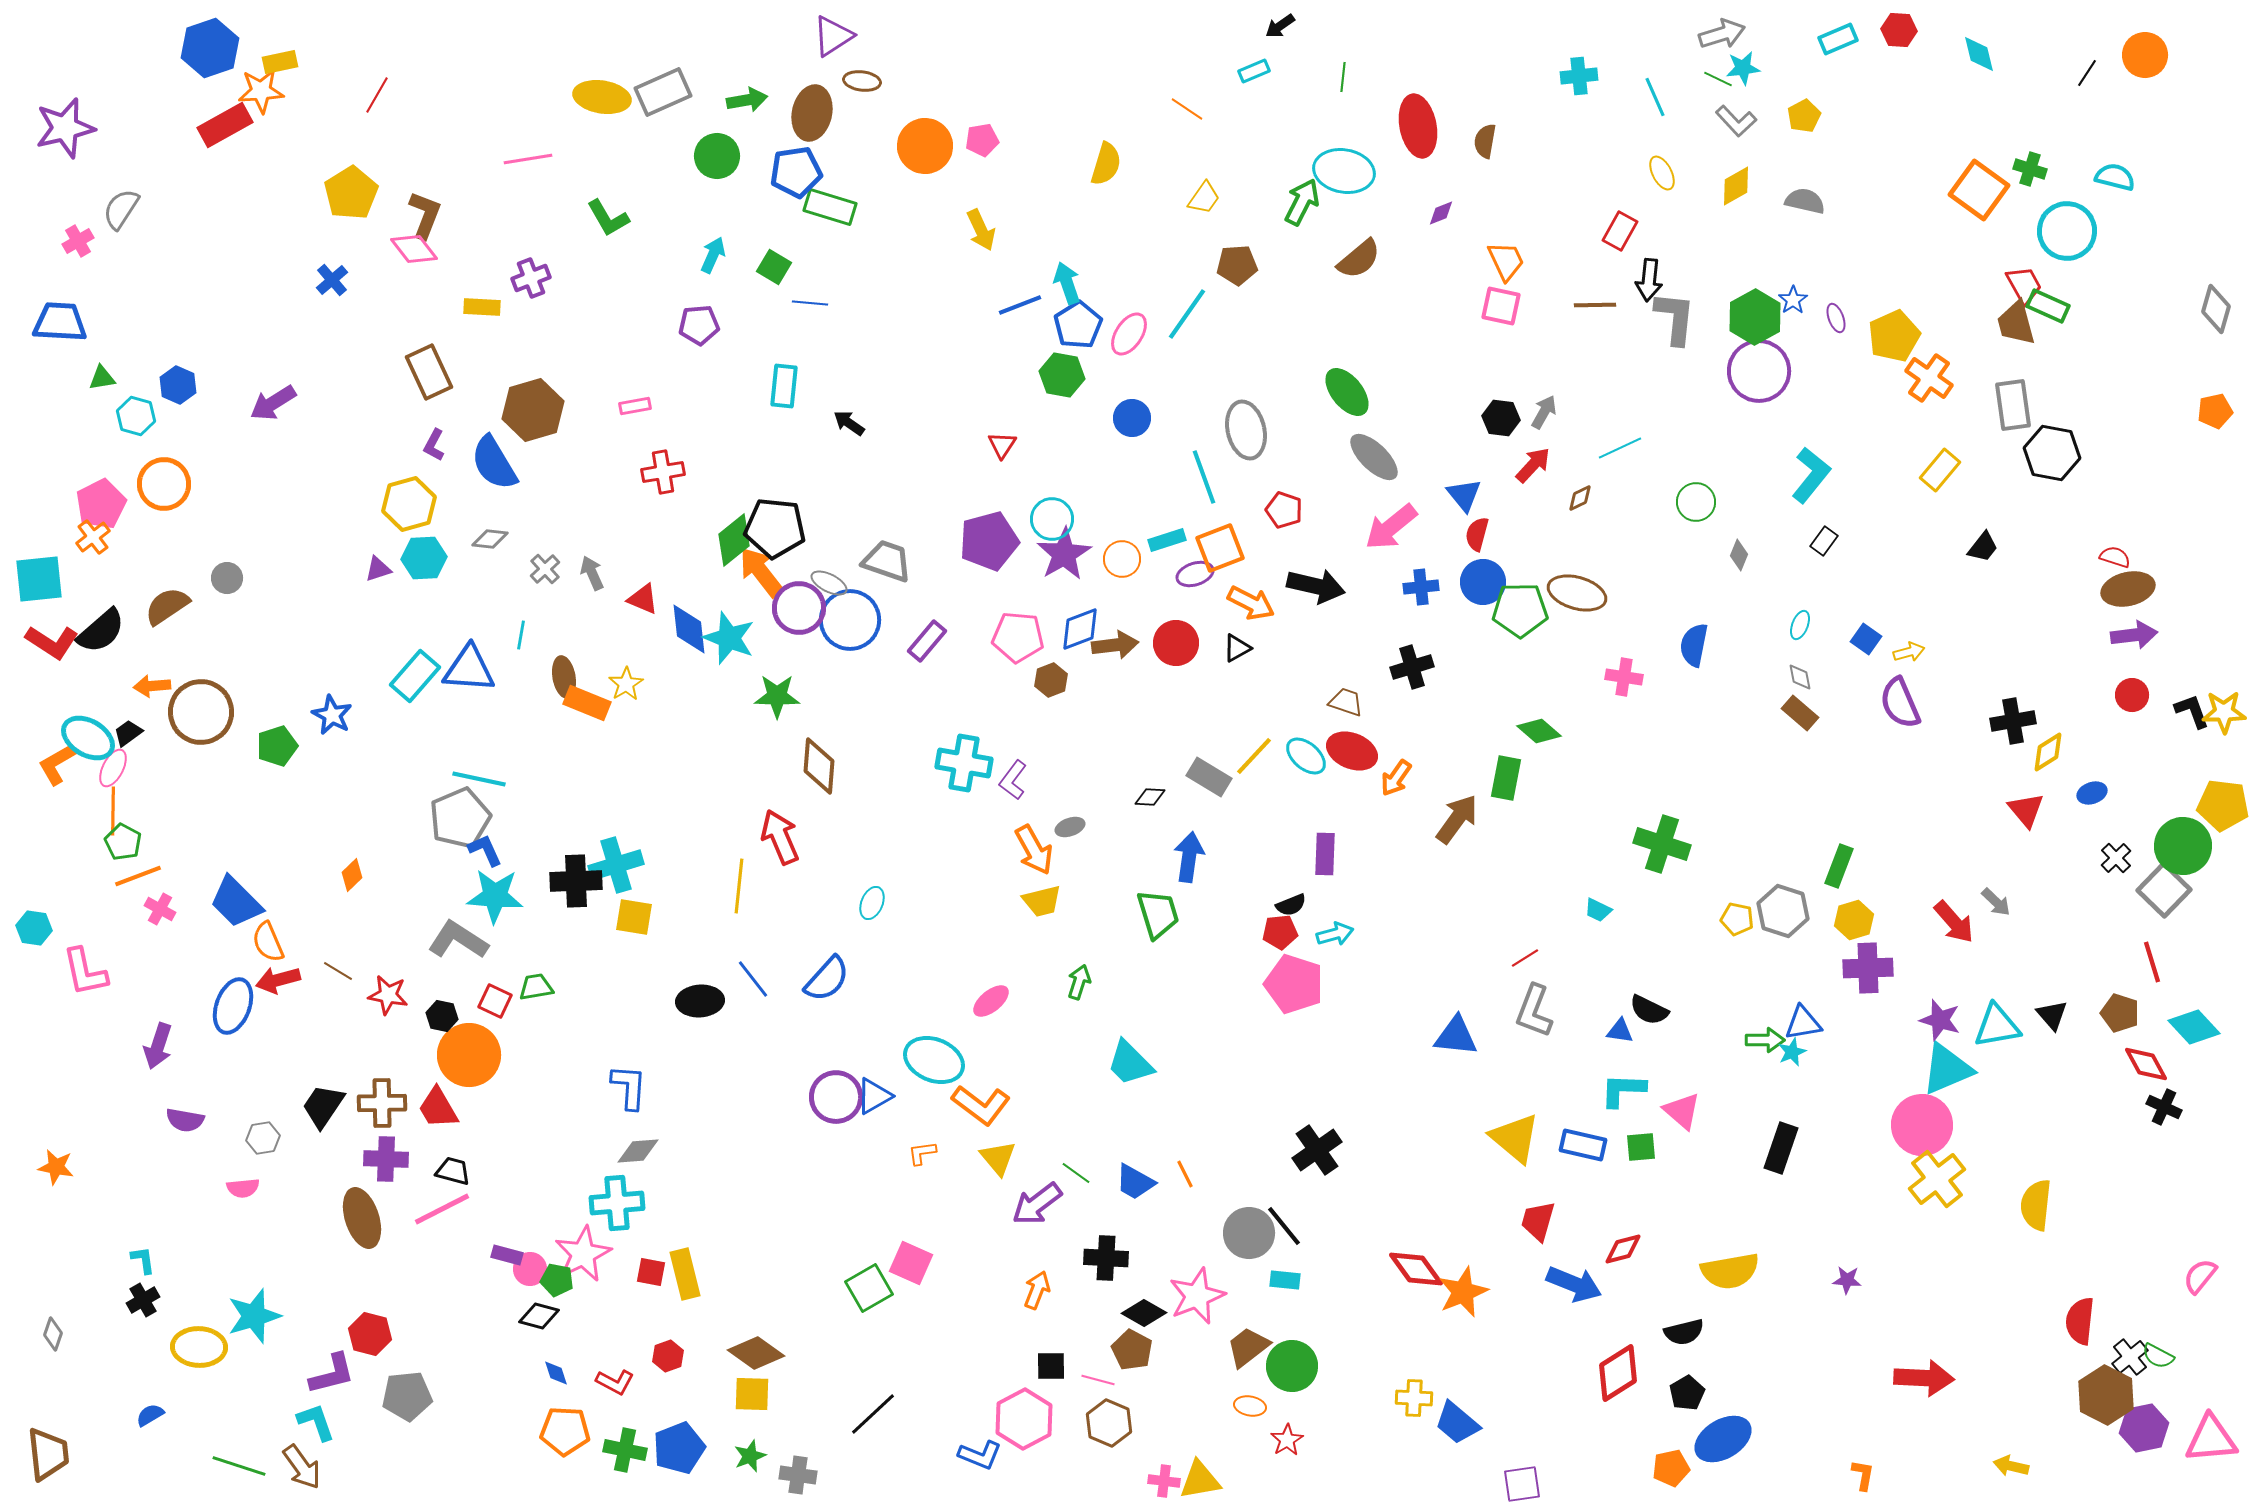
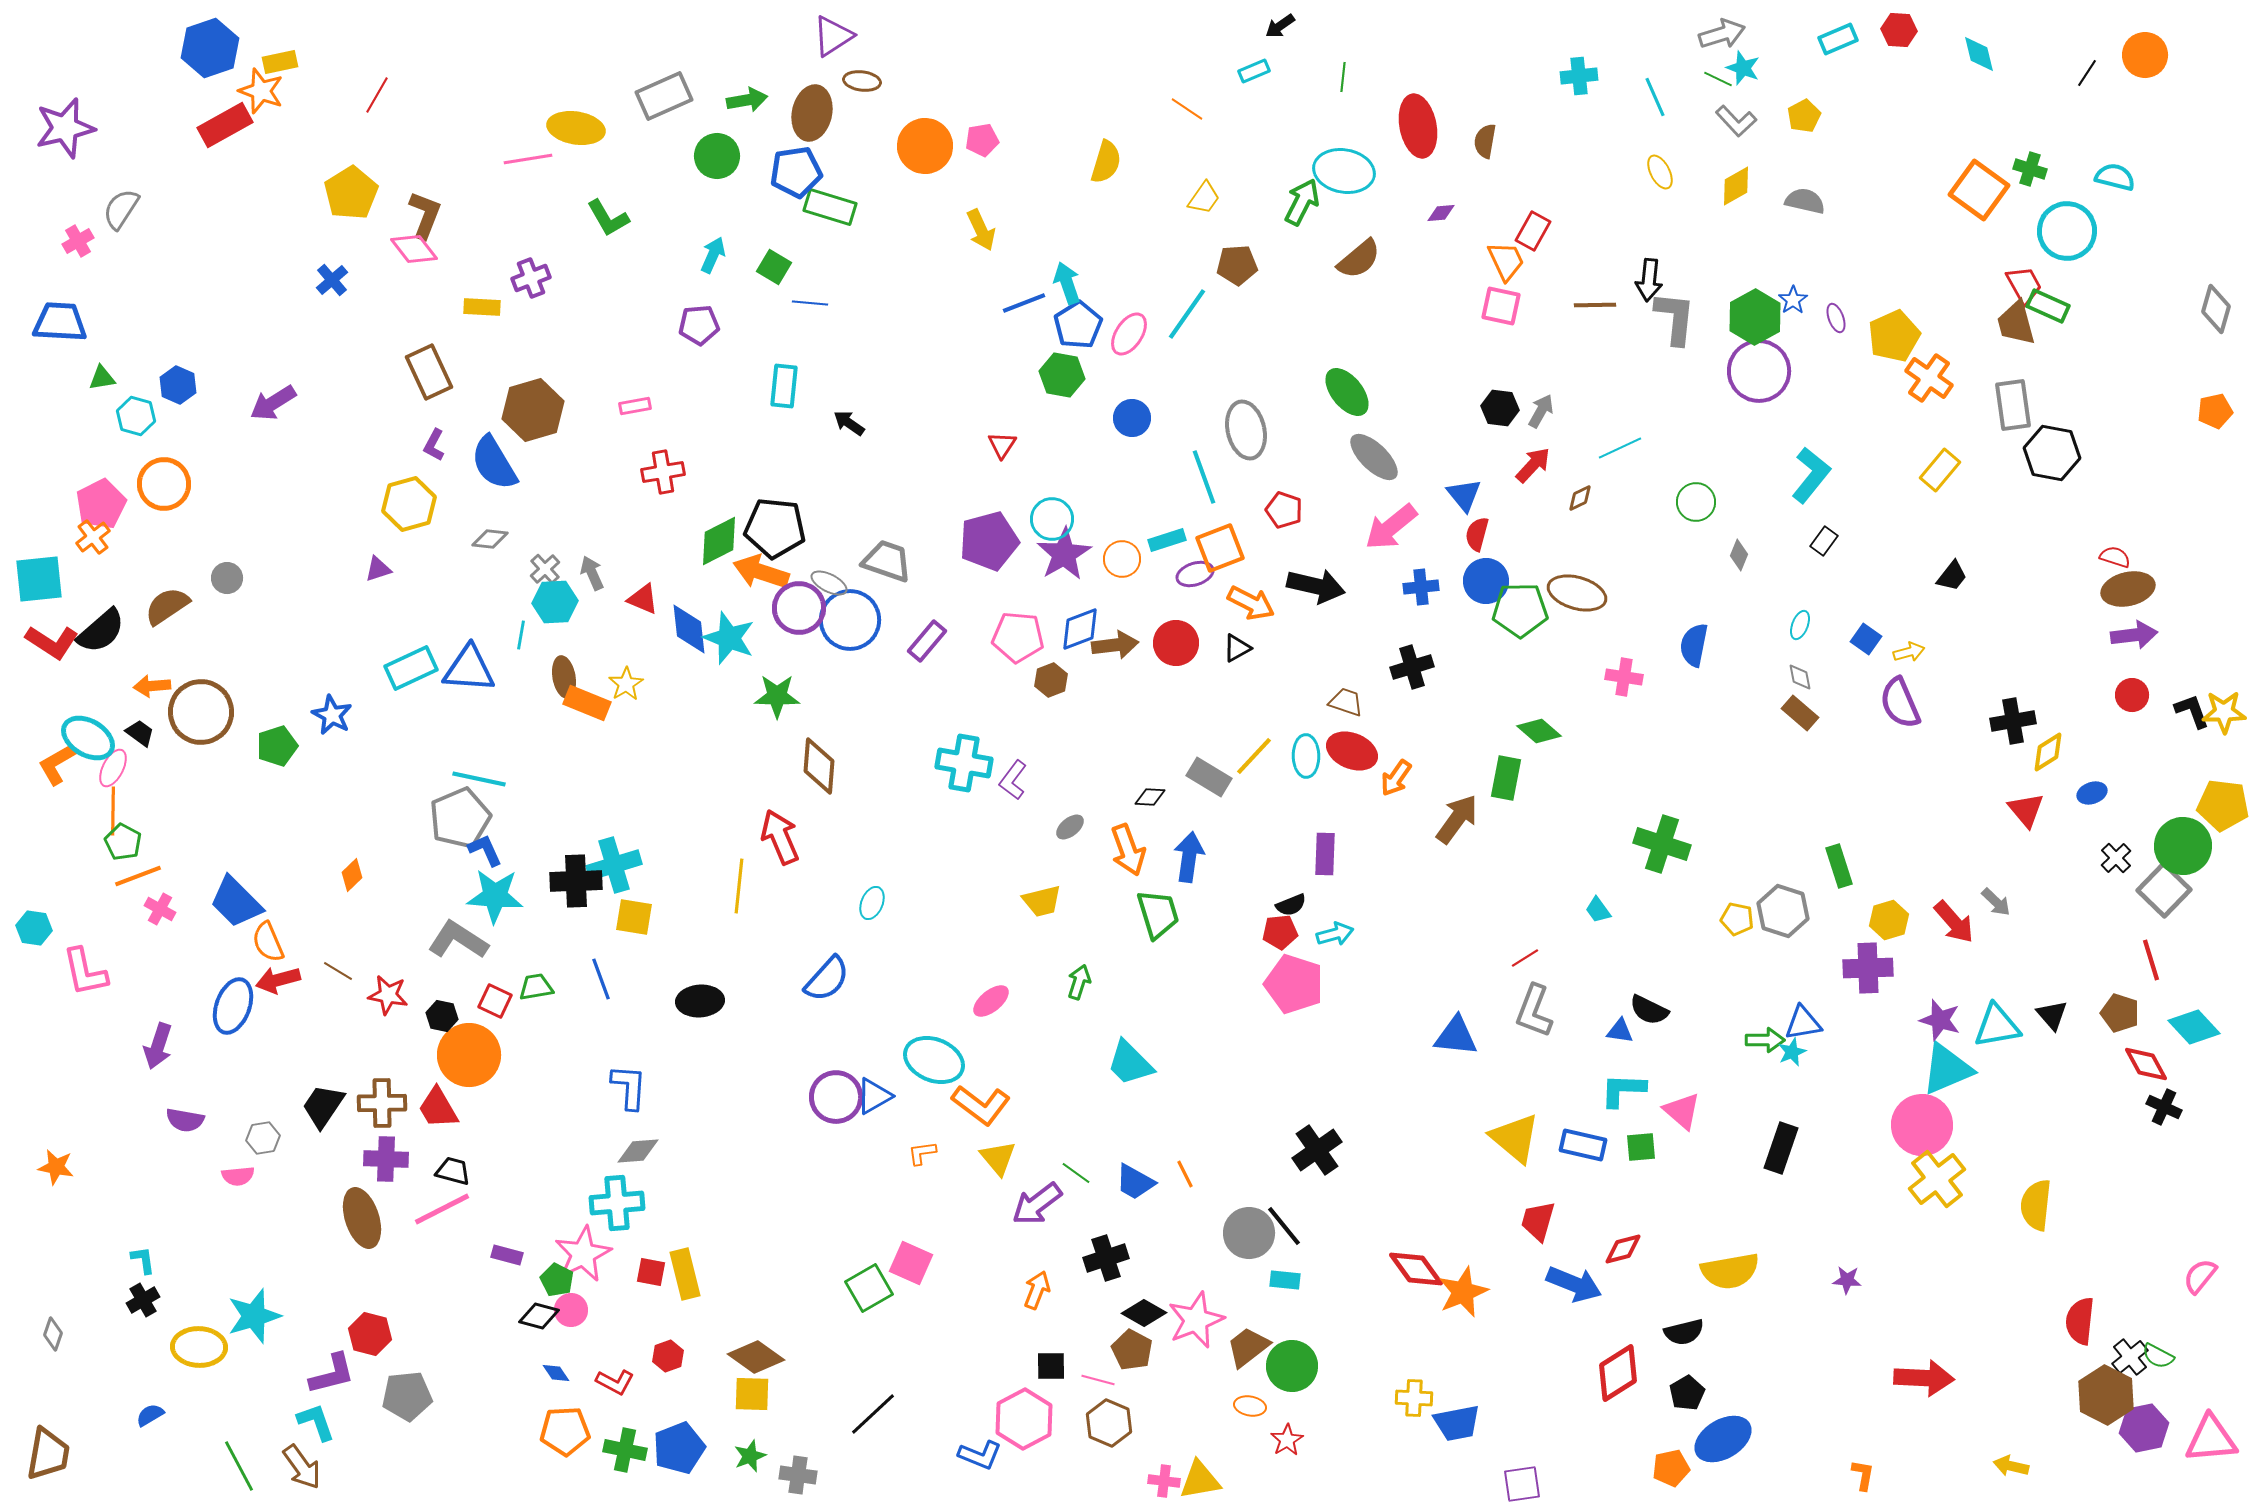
cyan star at (1743, 68): rotated 28 degrees clockwise
orange star at (261, 91): rotated 24 degrees clockwise
gray rectangle at (663, 92): moved 1 px right, 4 px down
yellow ellipse at (602, 97): moved 26 px left, 31 px down
yellow semicircle at (1106, 164): moved 2 px up
yellow ellipse at (1662, 173): moved 2 px left, 1 px up
purple diamond at (1441, 213): rotated 16 degrees clockwise
red rectangle at (1620, 231): moved 87 px left
blue line at (1020, 305): moved 4 px right, 2 px up
gray arrow at (1544, 412): moved 3 px left, 1 px up
black hexagon at (1501, 418): moved 1 px left, 10 px up
green diamond at (734, 540): moved 15 px left, 1 px down; rotated 12 degrees clockwise
black trapezoid at (1983, 547): moved 31 px left, 29 px down
cyan hexagon at (424, 558): moved 131 px right, 44 px down
orange arrow at (761, 572): rotated 34 degrees counterclockwise
blue circle at (1483, 582): moved 3 px right, 1 px up
cyan rectangle at (415, 676): moved 4 px left, 8 px up; rotated 24 degrees clockwise
black trapezoid at (128, 733): moved 12 px right; rotated 72 degrees clockwise
cyan ellipse at (1306, 756): rotated 48 degrees clockwise
gray ellipse at (1070, 827): rotated 20 degrees counterclockwise
orange arrow at (1034, 850): moved 94 px right; rotated 9 degrees clockwise
cyan cross at (616, 865): moved 2 px left
green rectangle at (1839, 866): rotated 39 degrees counterclockwise
cyan trapezoid at (1598, 910): rotated 28 degrees clockwise
yellow hexagon at (1854, 920): moved 35 px right
red line at (2152, 962): moved 1 px left, 2 px up
blue line at (753, 979): moved 152 px left; rotated 18 degrees clockwise
pink semicircle at (243, 1188): moved 5 px left, 12 px up
black cross at (1106, 1258): rotated 21 degrees counterclockwise
pink circle at (530, 1269): moved 41 px right, 41 px down
green pentagon at (557, 1280): rotated 16 degrees clockwise
pink star at (1197, 1296): moved 1 px left, 24 px down
brown diamond at (756, 1353): moved 4 px down
blue diamond at (556, 1373): rotated 16 degrees counterclockwise
blue trapezoid at (1457, 1423): rotated 51 degrees counterclockwise
orange pentagon at (565, 1431): rotated 6 degrees counterclockwise
brown trapezoid at (48, 1454): rotated 16 degrees clockwise
green line at (239, 1466): rotated 44 degrees clockwise
